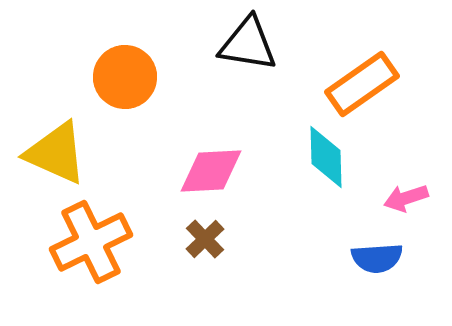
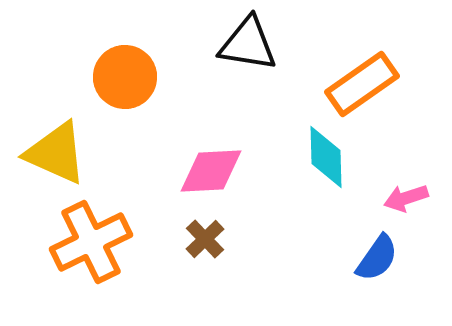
blue semicircle: rotated 51 degrees counterclockwise
